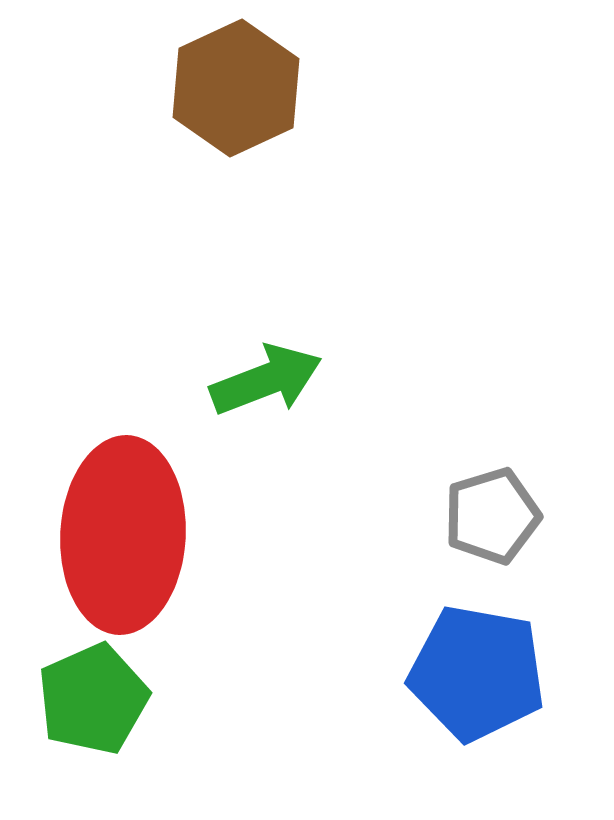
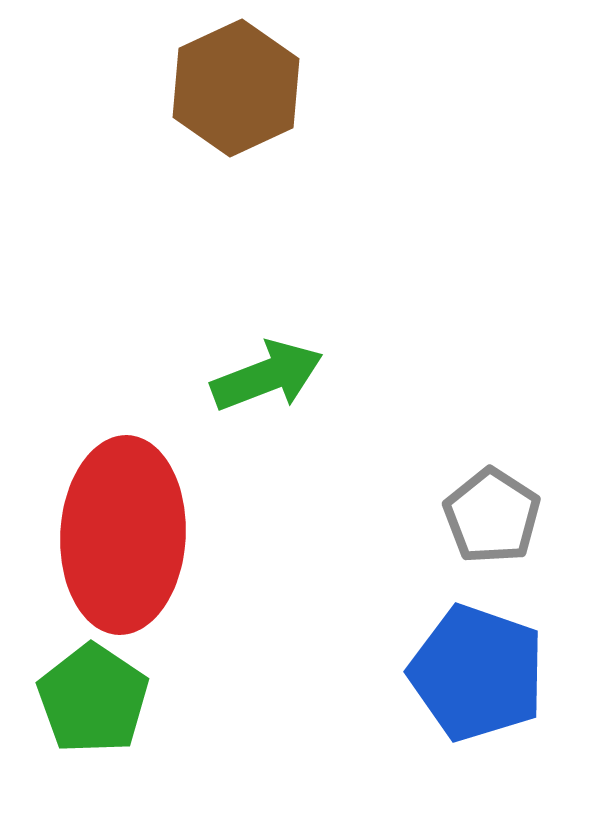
green arrow: moved 1 px right, 4 px up
gray pentagon: rotated 22 degrees counterclockwise
blue pentagon: rotated 9 degrees clockwise
green pentagon: rotated 14 degrees counterclockwise
